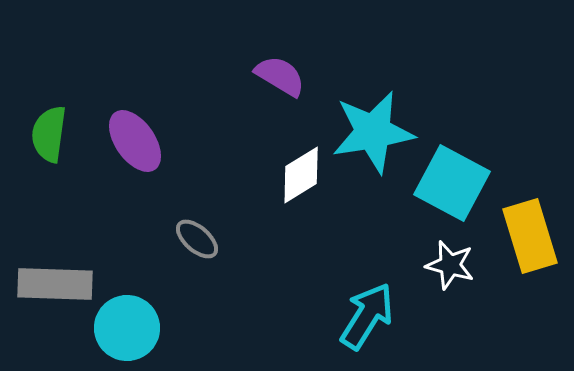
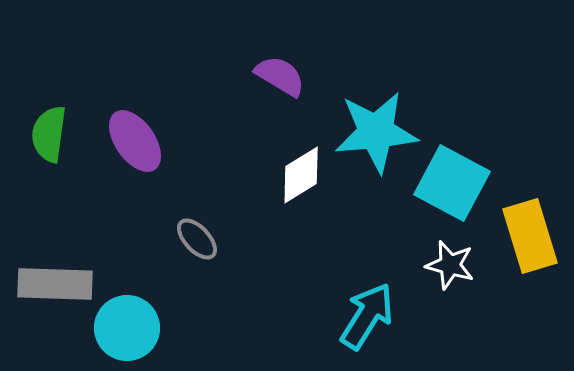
cyan star: moved 3 px right; rotated 4 degrees clockwise
gray ellipse: rotated 6 degrees clockwise
